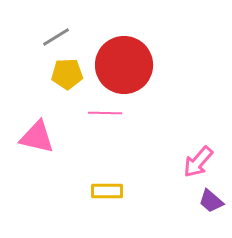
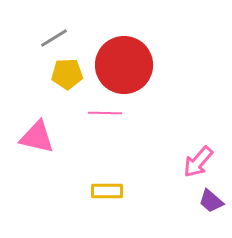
gray line: moved 2 px left, 1 px down
